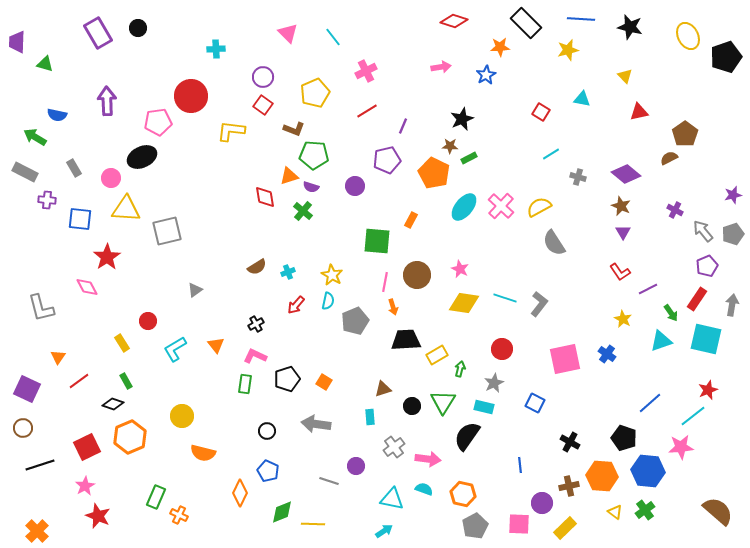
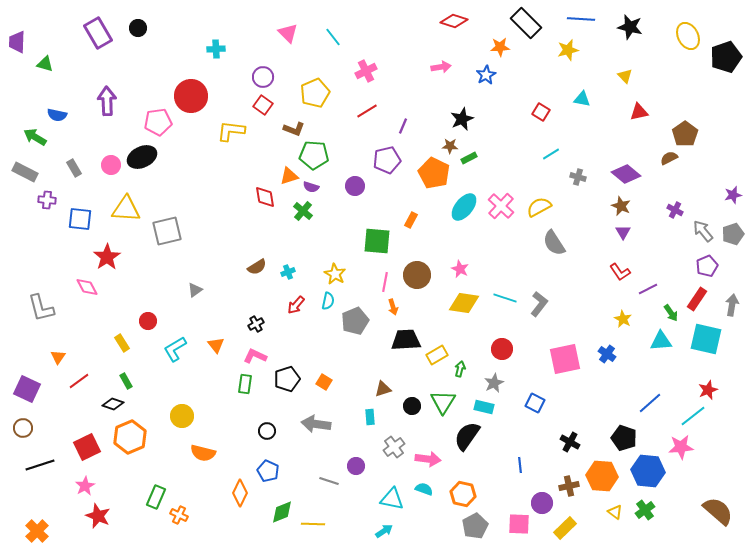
pink circle at (111, 178): moved 13 px up
yellow star at (332, 275): moved 3 px right, 1 px up
cyan triangle at (661, 341): rotated 15 degrees clockwise
